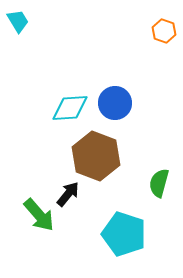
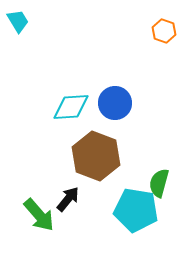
cyan diamond: moved 1 px right, 1 px up
black arrow: moved 5 px down
cyan pentagon: moved 12 px right, 24 px up; rotated 9 degrees counterclockwise
